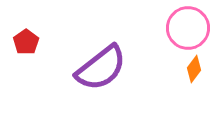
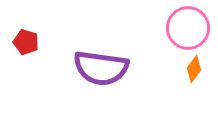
red pentagon: rotated 20 degrees counterclockwise
purple semicircle: rotated 46 degrees clockwise
